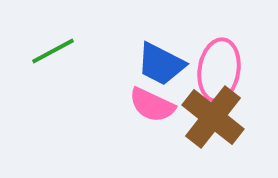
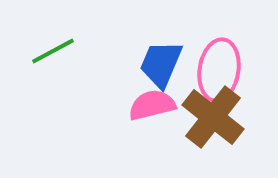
blue trapezoid: rotated 86 degrees clockwise
pink semicircle: rotated 141 degrees clockwise
